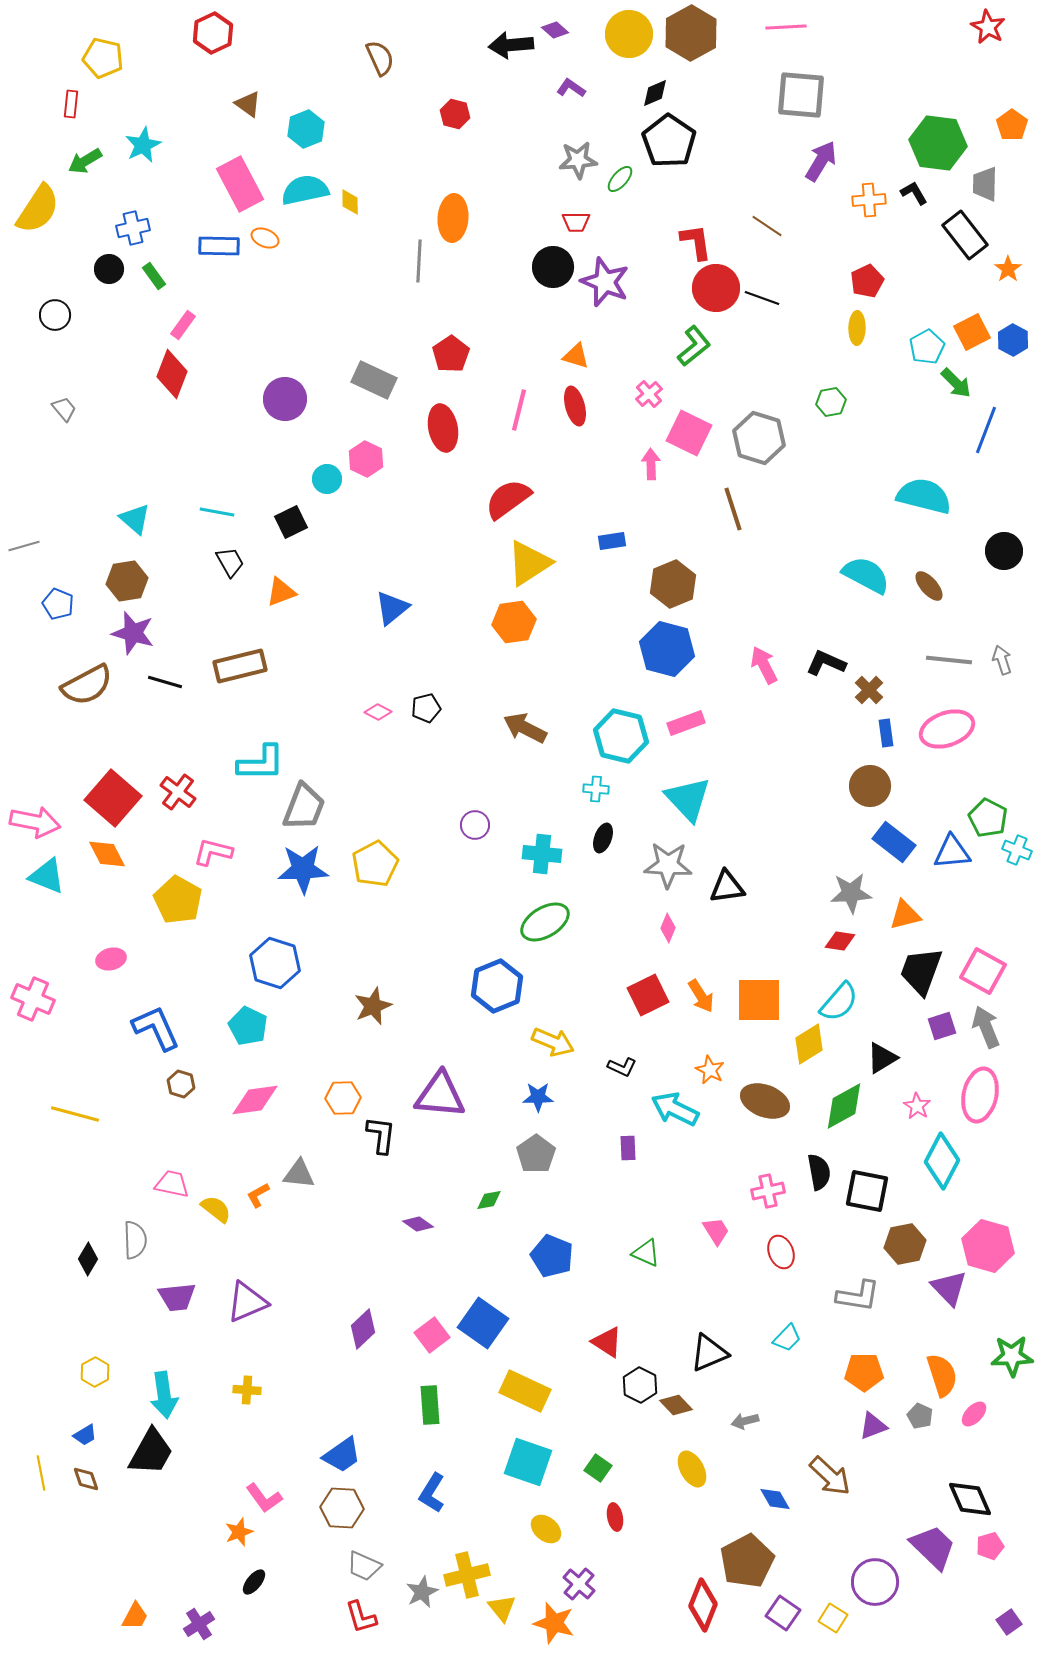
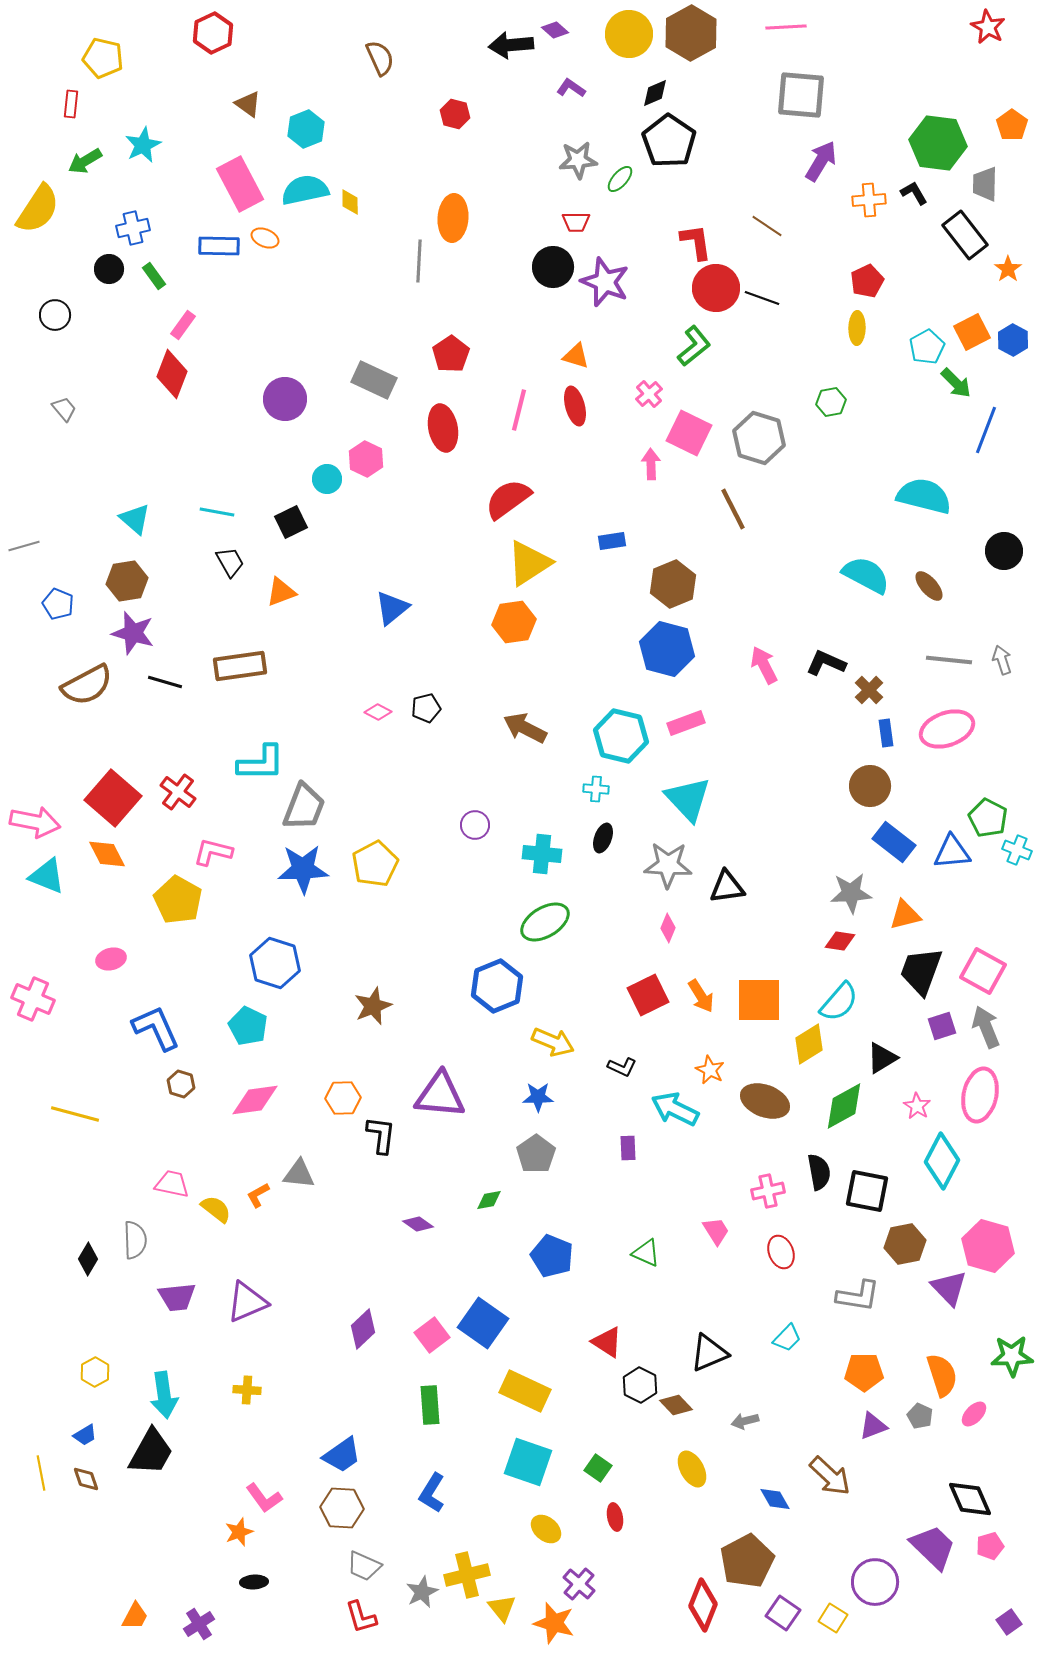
brown line at (733, 509): rotated 9 degrees counterclockwise
brown rectangle at (240, 666): rotated 6 degrees clockwise
black ellipse at (254, 1582): rotated 48 degrees clockwise
